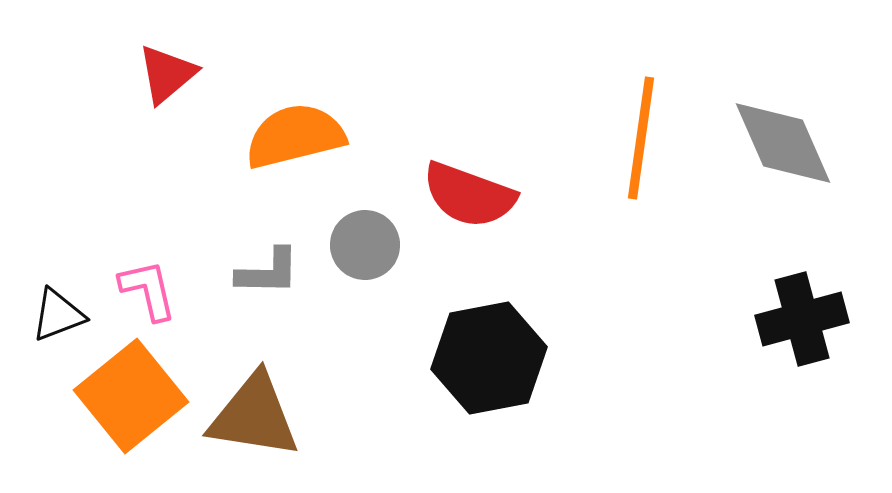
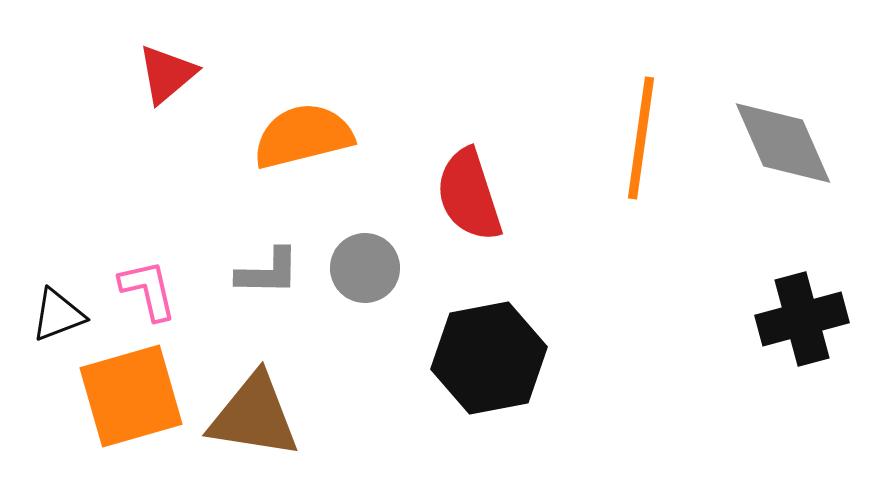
orange semicircle: moved 8 px right
red semicircle: rotated 52 degrees clockwise
gray circle: moved 23 px down
orange square: rotated 23 degrees clockwise
